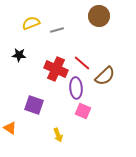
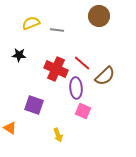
gray line: rotated 24 degrees clockwise
